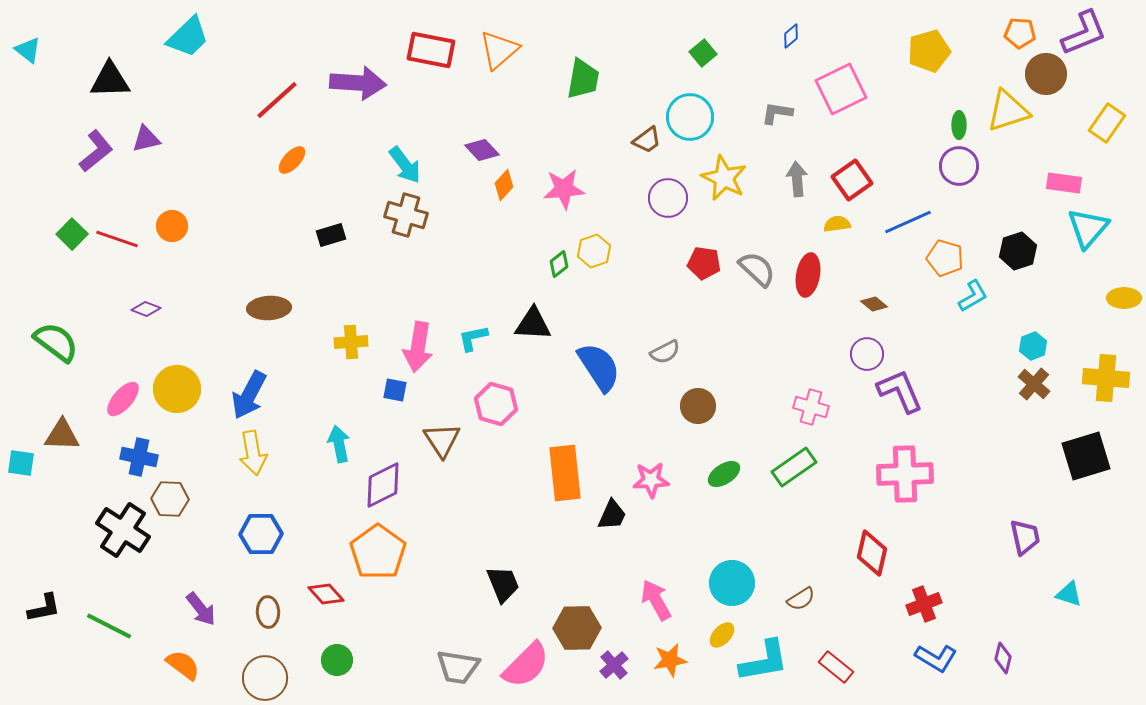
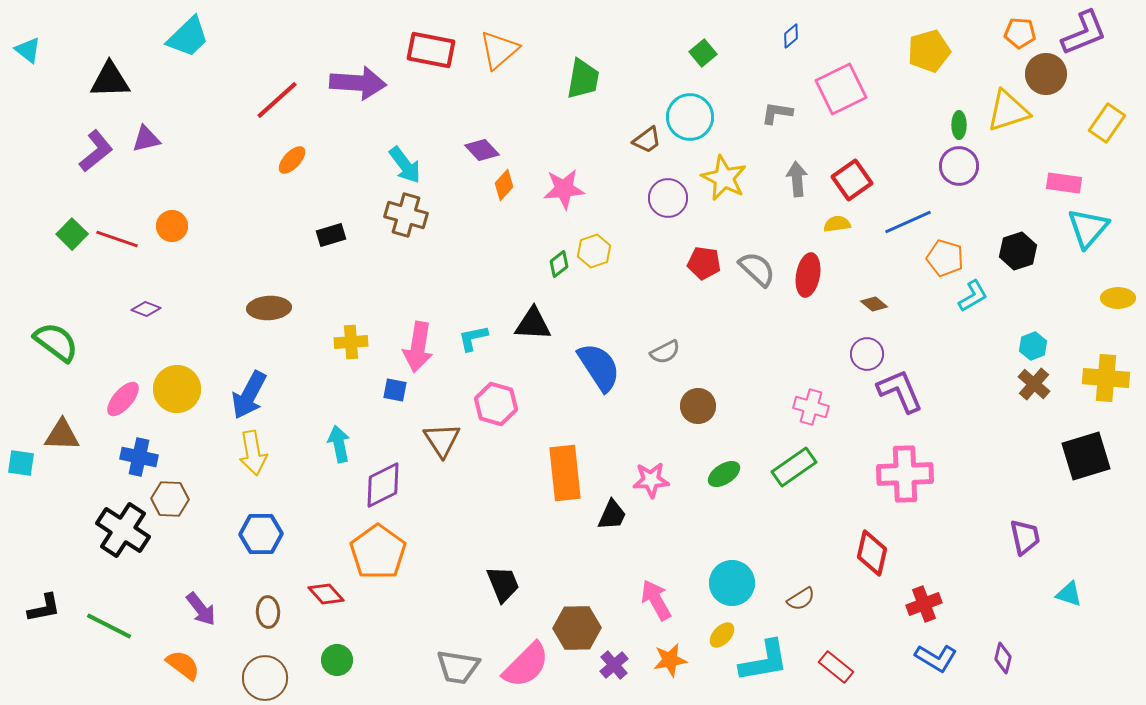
yellow ellipse at (1124, 298): moved 6 px left
